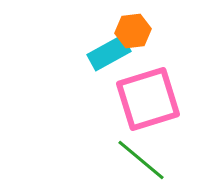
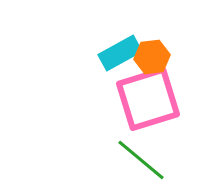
orange hexagon: moved 19 px right, 26 px down
cyan rectangle: moved 11 px right
